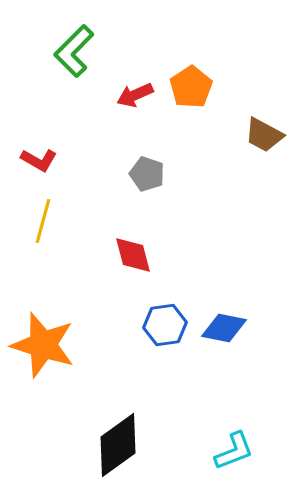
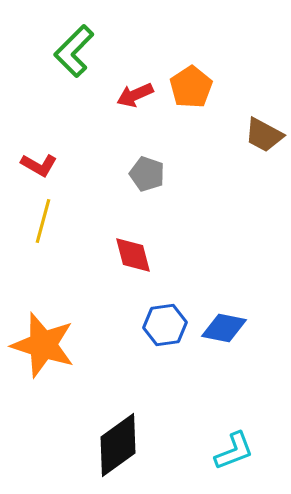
red L-shape: moved 5 px down
